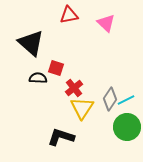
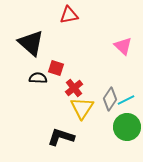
pink triangle: moved 17 px right, 23 px down
